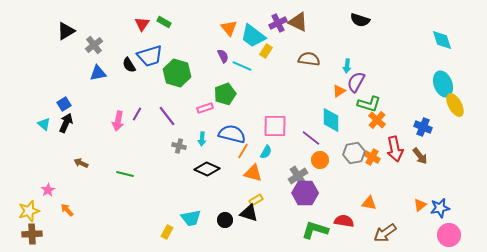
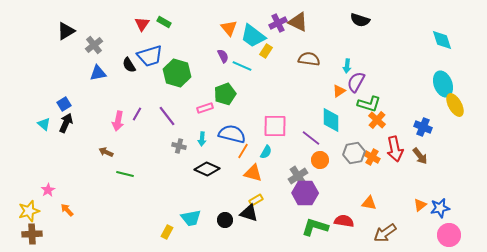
brown arrow at (81, 163): moved 25 px right, 11 px up
green L-shape at (315, 230): moved 3 px up
